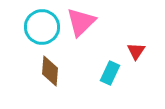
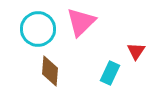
cyan circle: moved 4 px left, 2 px down
